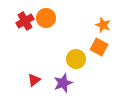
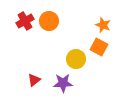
orange circle: moved 3 px right, 3 px down
purple star: rotated 18 degrees clockwise
